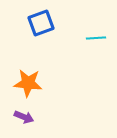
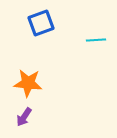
cyan line: moved 2 px down
purple arrow: rotated 102 degrees clockwise
